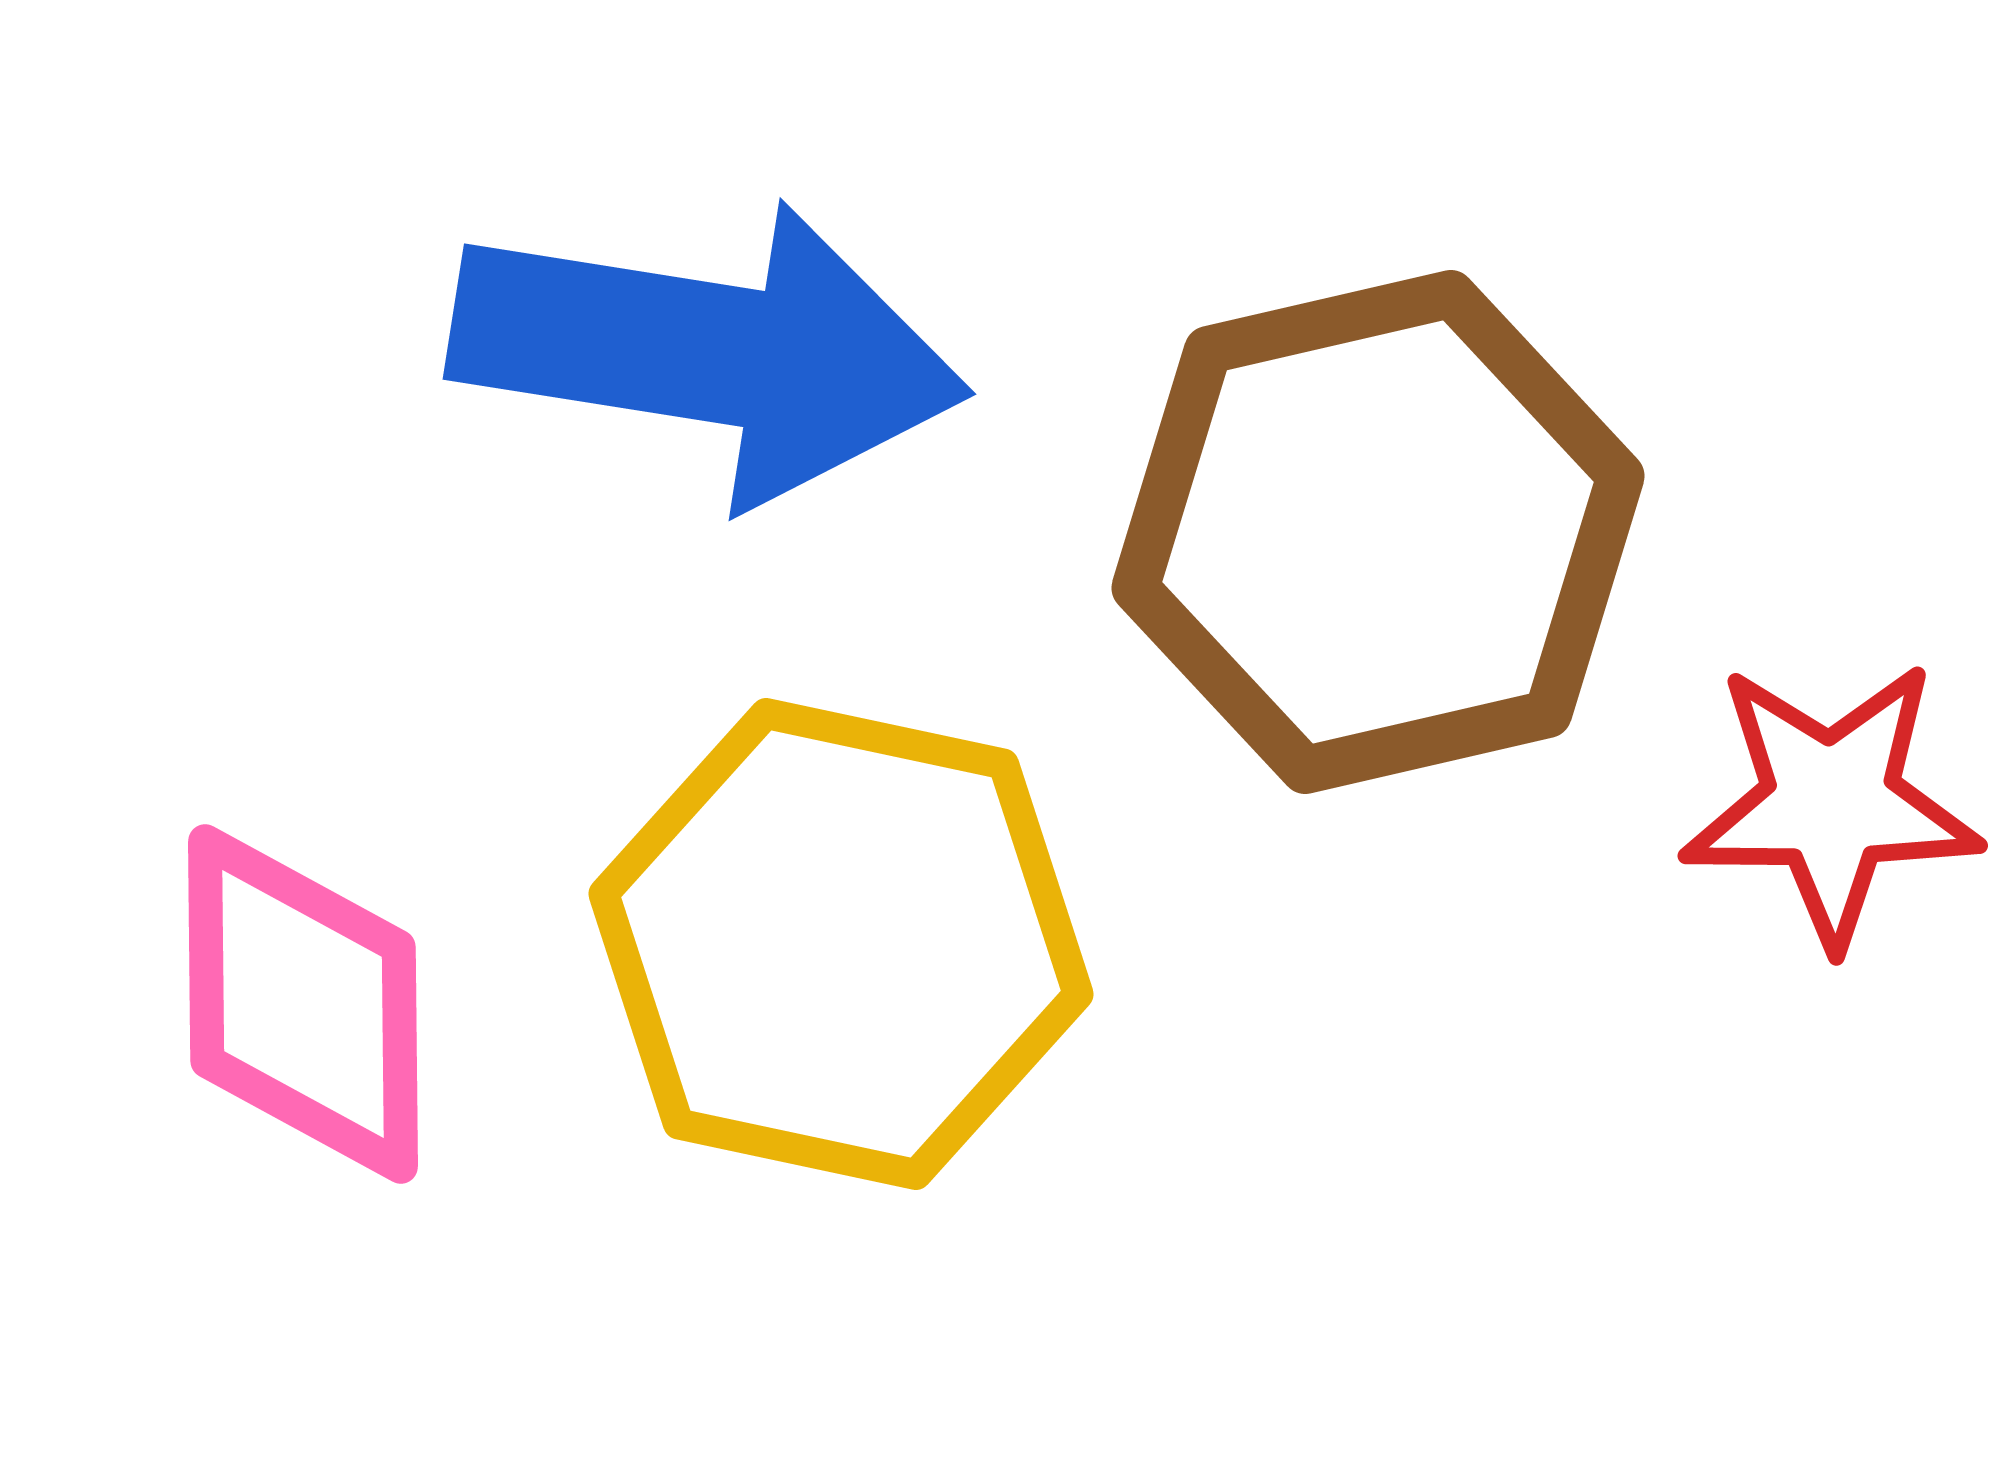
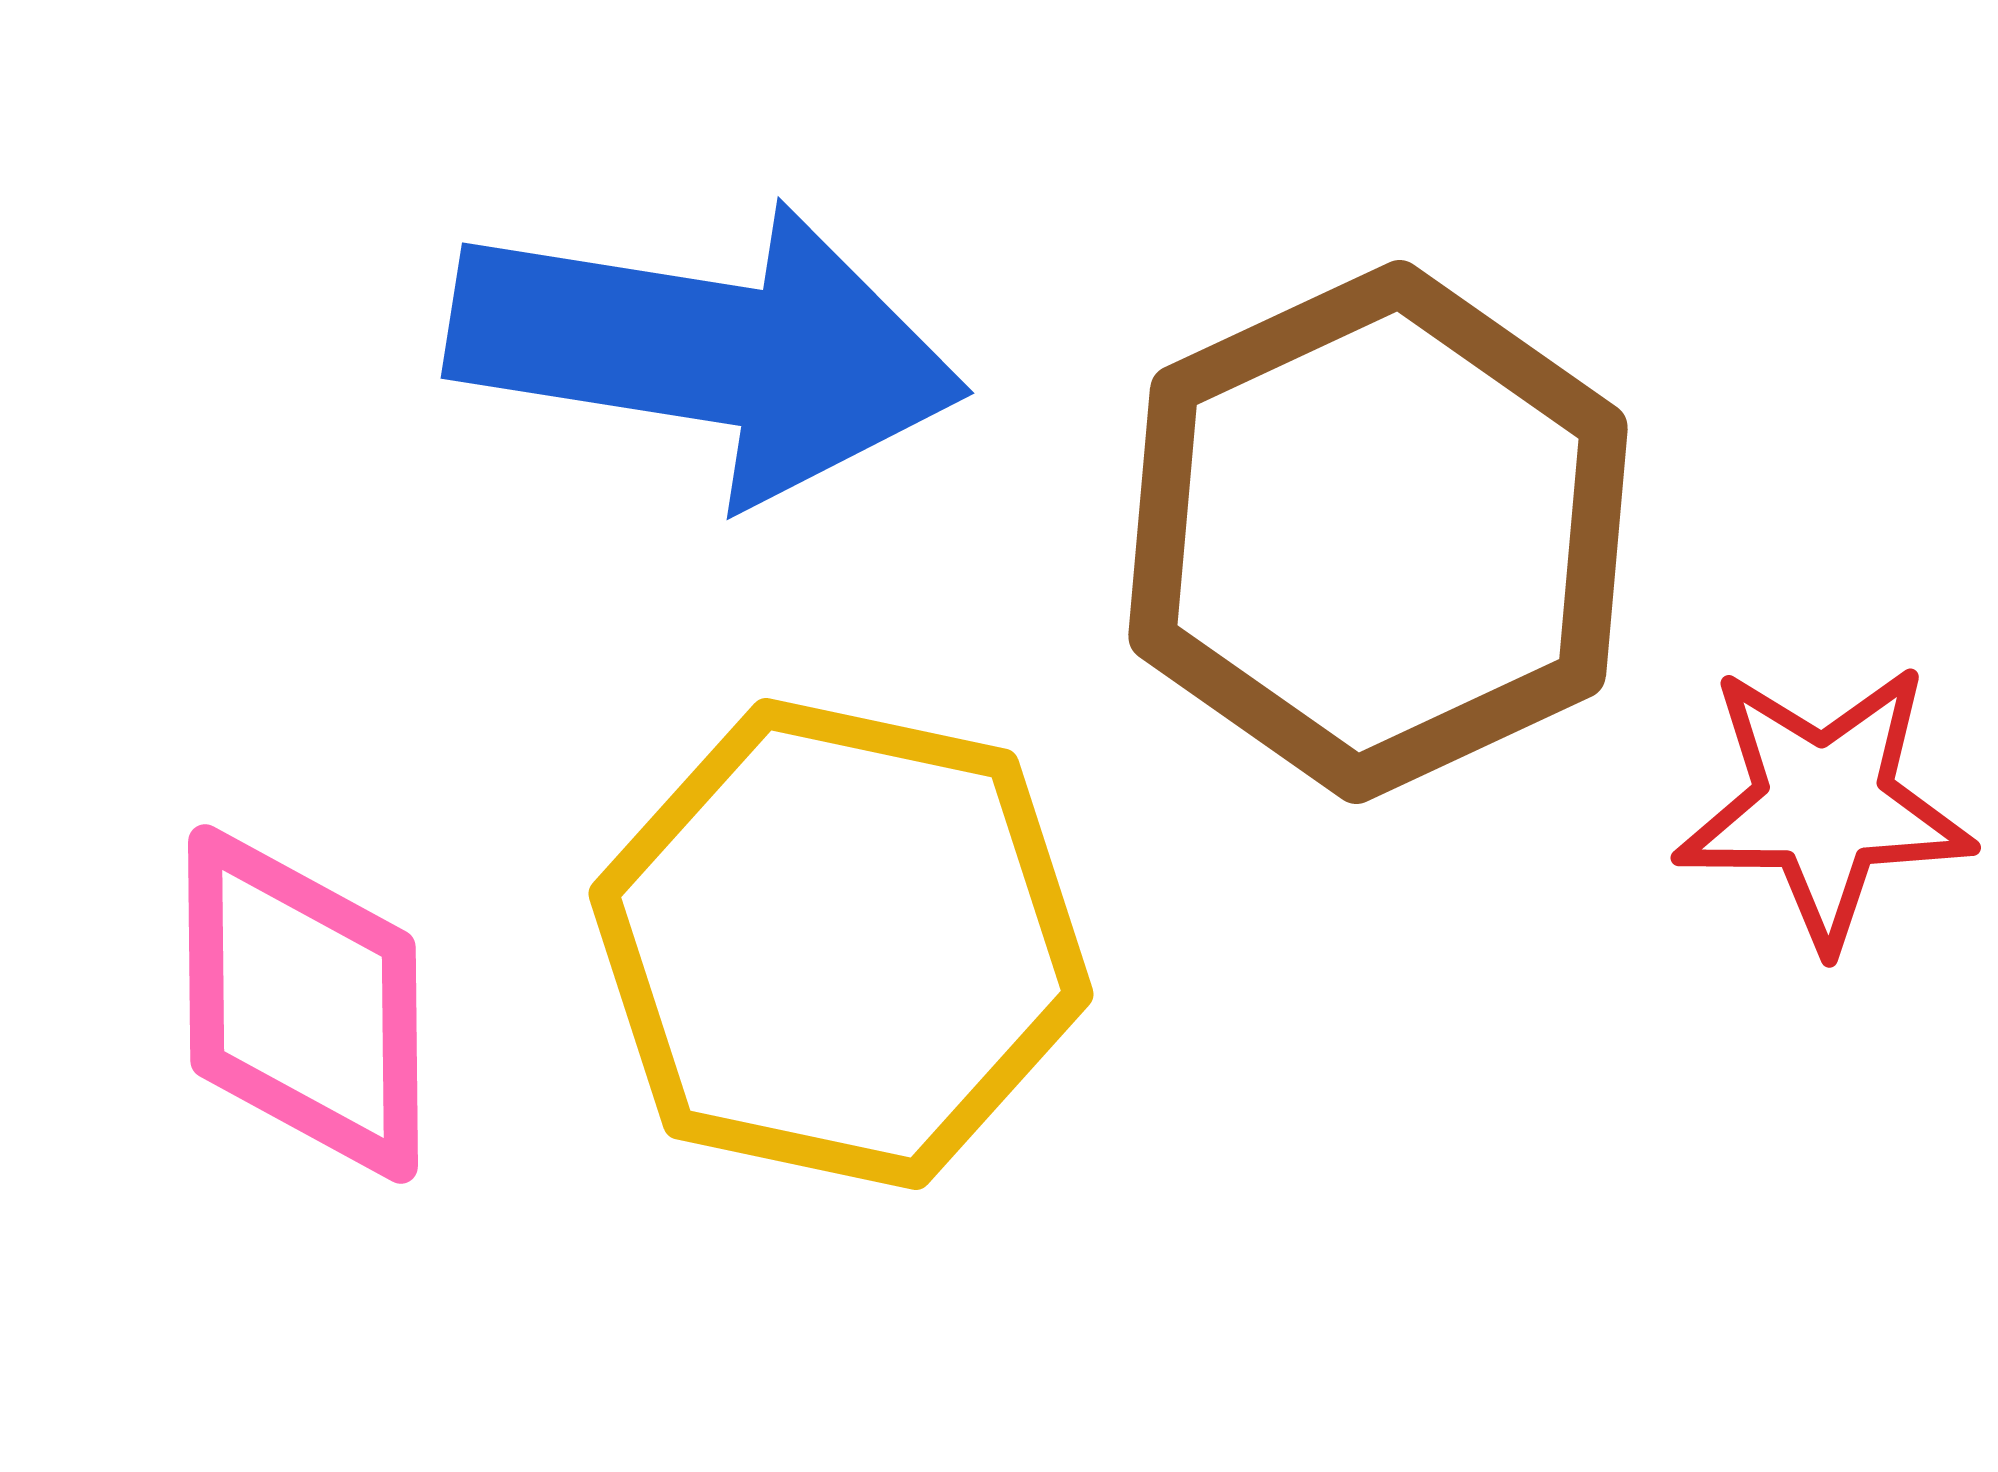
blue arrow: moved 2 px left, 1 px up
brown hexagon: rotated 12 degrees counterclockwise
red star: moved 7 px left, 2 px down
